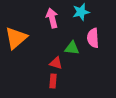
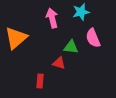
pink semicircle: rotated 18 degrees counterclockwise
green triangle: moved 1 px left, 1 px up
red triangle: moved 3 px right
red rectangle: moved 13 px left
